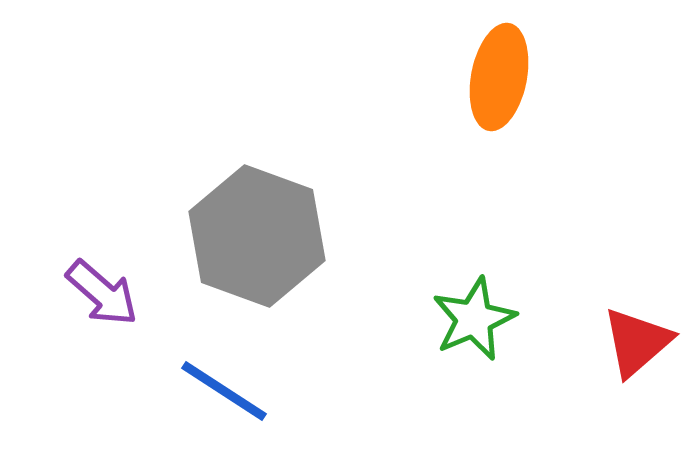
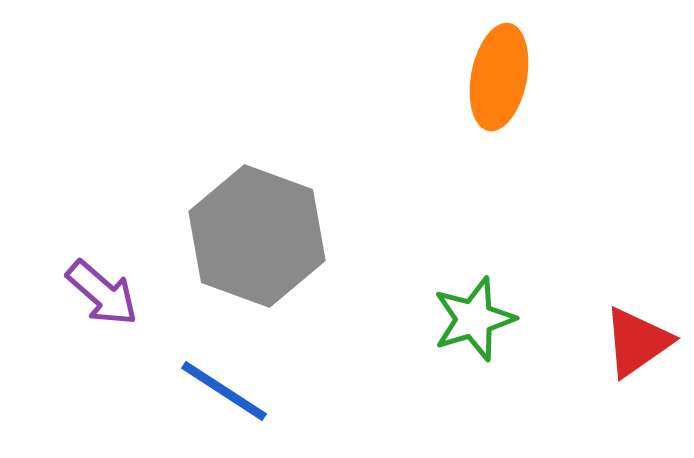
green star: rotated 6 degrees clockwise
red triangle: rotated 6 degrees clockwise
